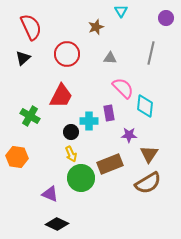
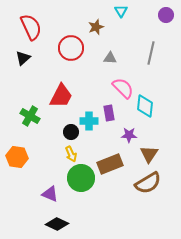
purple circle: moved 3 px up
red circle: moved 4 px right, 6 px up
